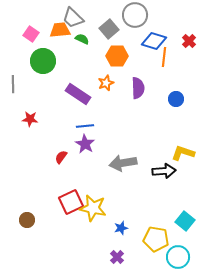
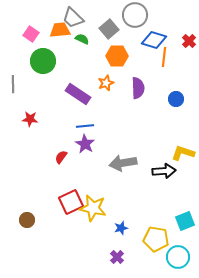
blue diamond: moved 1 px up
cyan square: rotated 30 degrees clockwise
